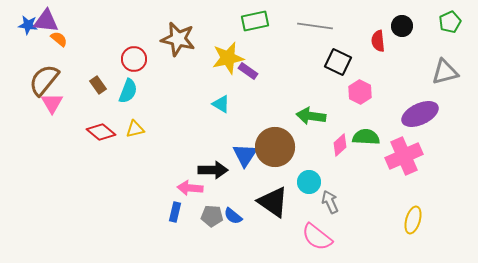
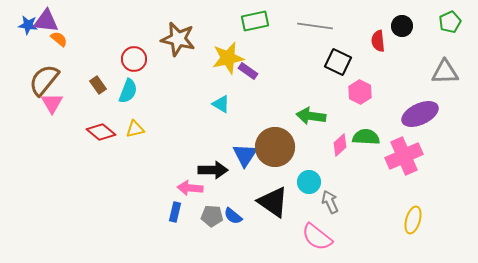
gray triangle: rotated 12 degrees clockwise
